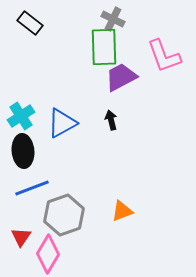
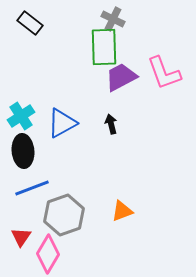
pink L-shape: moved 17 px down
black arrow: moved 4 px down
